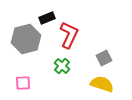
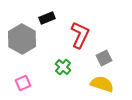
red L-shape: moved 11 px right
gray hexagon: moved 4 px left; rotated 16 degrees counterclockwise
green cross: moved 1 px right, 1 px down
pink square: rotated 21 degrees counterclockwise
